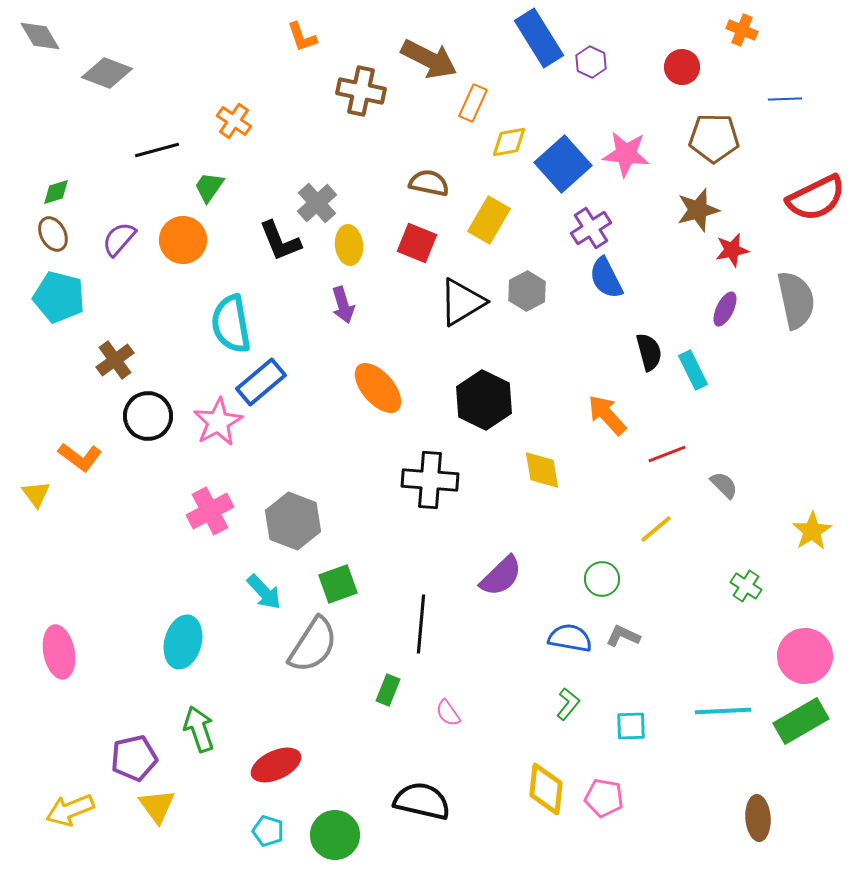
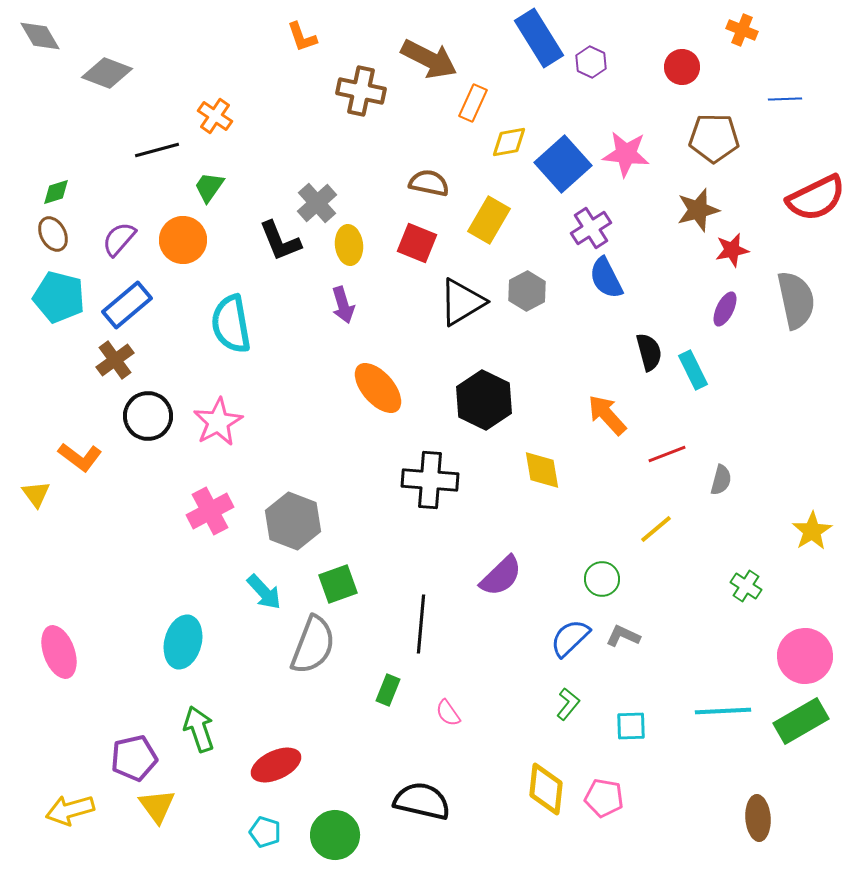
orange cross at (234, 121): moved 19 px left, 5 px up
blue rectangle at (261, 382): moved 134 px left, 77 px up
gray semicircle at (724, 485): moved 3 px left, 5 px up; rotated 60 degrees clockwise
blue semicircle at (570, 638): rotated 54 degrees counterclockwise
gray semicircle at (313, 645): rotated 12 degrees counterclockwise
pink ellipse at (59, 652): rotated 9 degrees counterclockwise
yellow arrow at (70, 810): rotated 6 degrees clockwise
cyan pentagon at (268, 831): moved 3 px left, 1 px down
